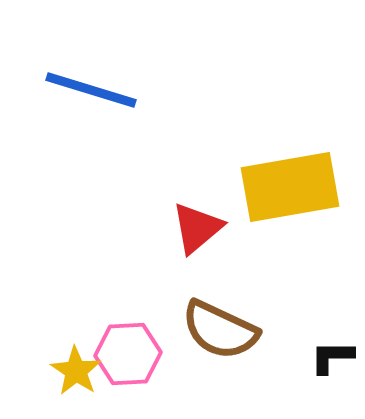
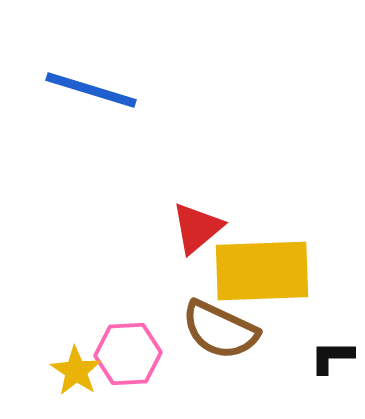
yellow rectangle: moved 28 px left, 84 px down; rotated 8 degrees clockwise
